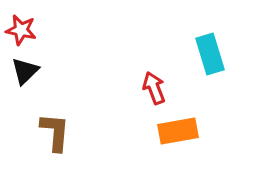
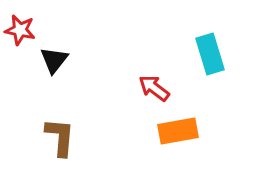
red star: moved 1 px left
black triangle: moved 29 px right, 11 px up; rotated 8 degrees counterclockwise
red arrow: rotated 32 degrees counterclockwise
brown L-shape: moved 5 px right, 5 px down
